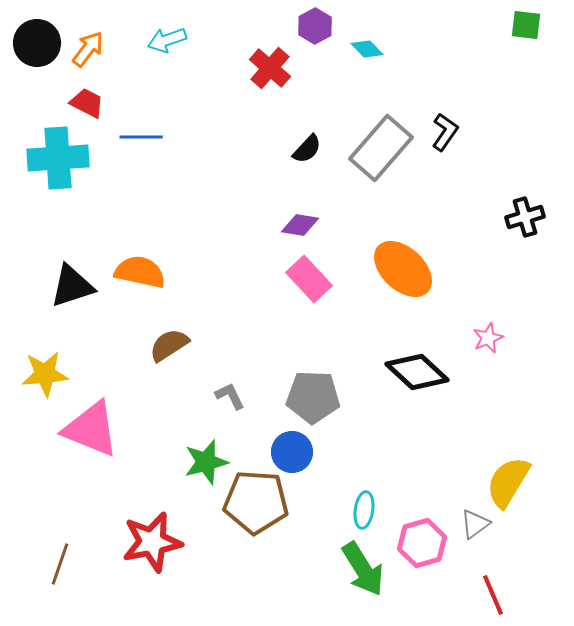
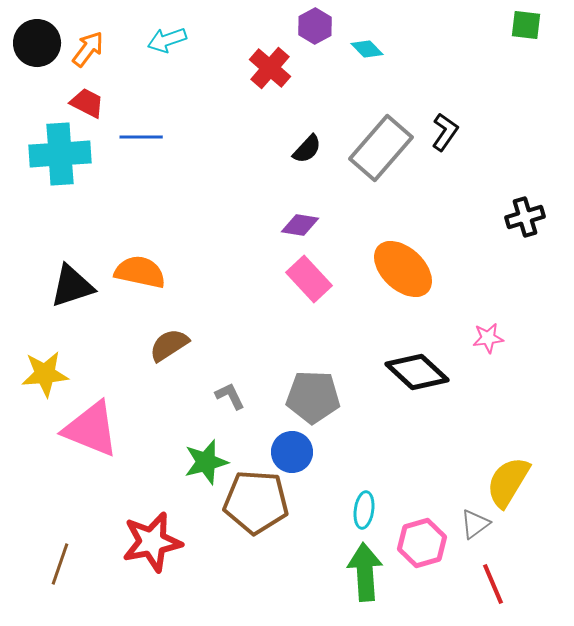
cyan cross: moved 2 px right, 4 px up
pink star: rotated 16 degrees clockwise
green arrow: moved 2 px right, 3 px down; rotated 152 degrees counterclockwise
red line: moved 11 px up
